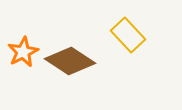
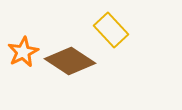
yellow rectangle: moved 17 px left, 5 px up
